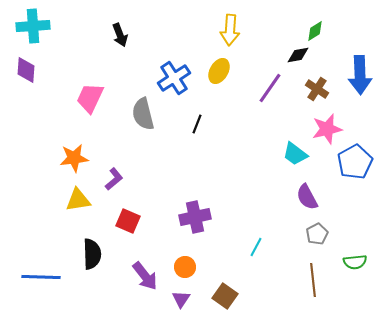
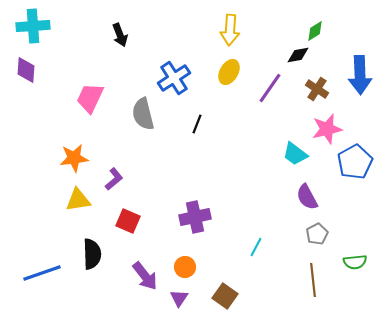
yellow ellipse: moved 10 px right, 1 px down
blue line: moved 1 px right, 4 px up; rotated 21 degrees counterclockwise
purple triangle: moved 2 px left, 1 px up
